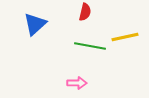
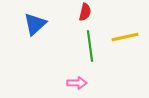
green line: rotated 72 degrees clockwise
